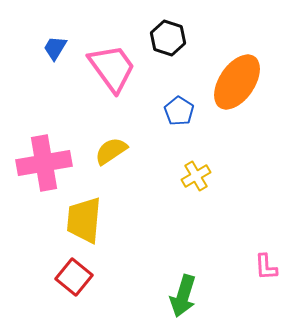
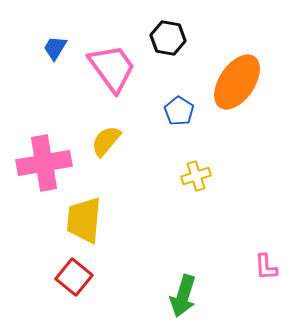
black hexagon: rotated 8 degrees counterclockwise
yellow semicircle: moved 5 px left, 10 px up; rotated 16 degrees counterclockwise
yellow cross: rotated 12 degrees clockwise
